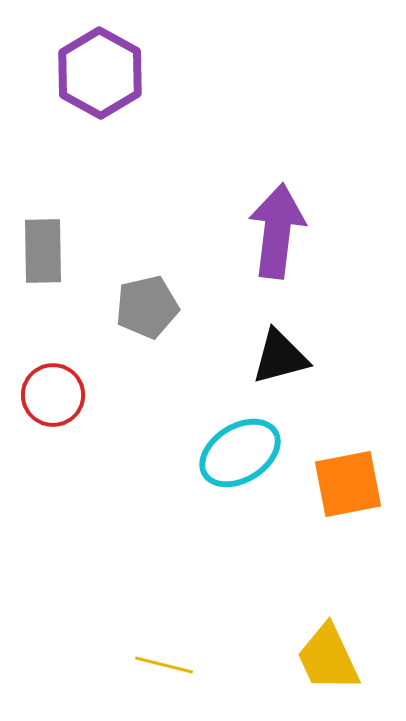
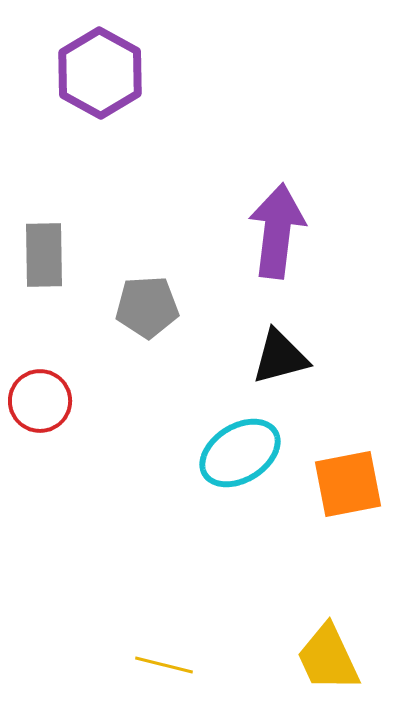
gray rectangle: moved 1 px right, 4 px down
gray pentagon: rotated 10 degrees clockwise
red circle: moved 13 px left, 6 px down
